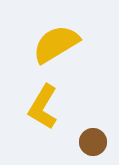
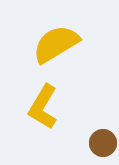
brown circle: moved 10 px right, 1 px down
